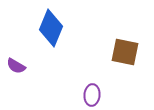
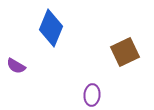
brown square: rotated 36 degrees counterclockwise
